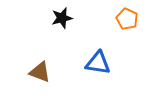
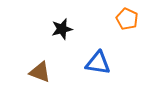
black star: moved 11 px down
